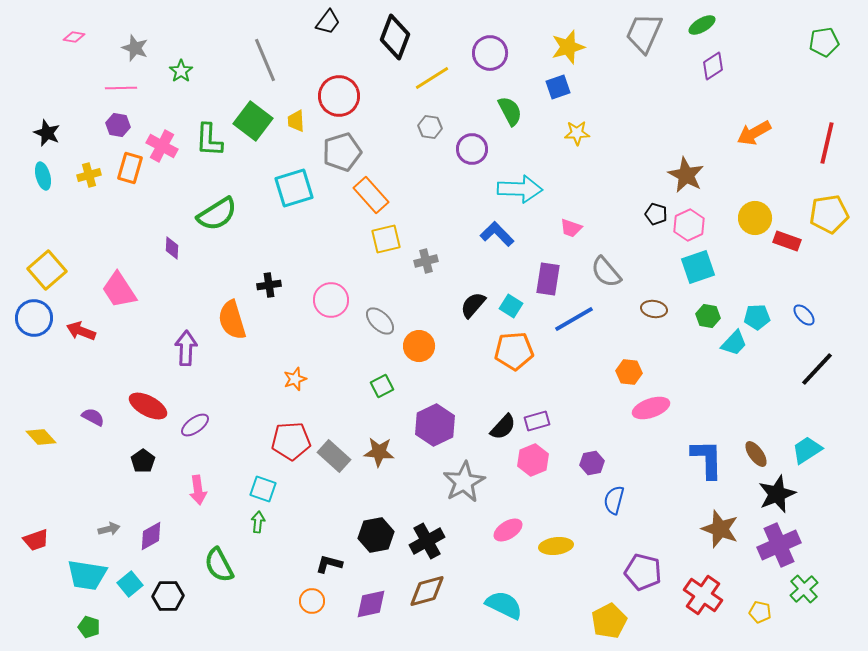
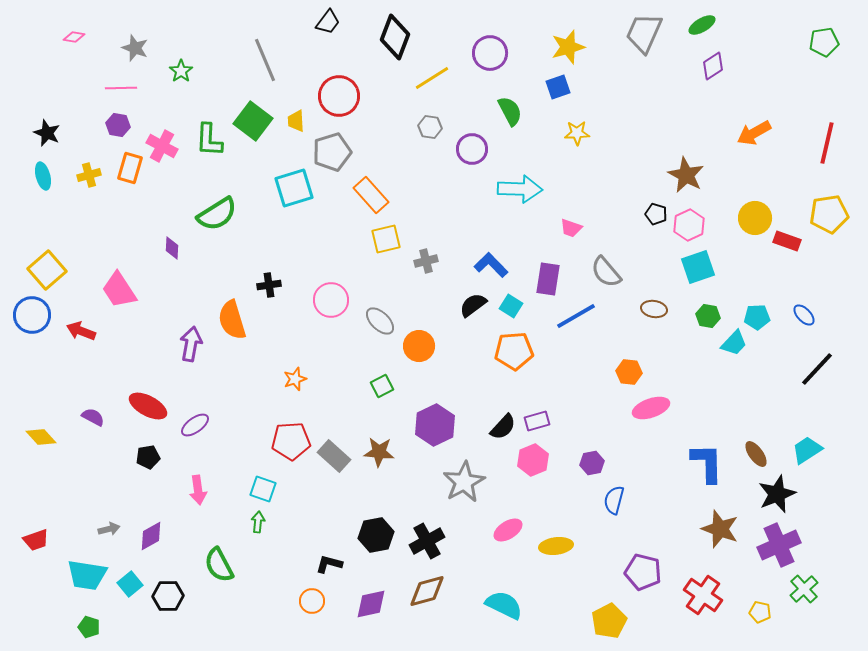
gray pentagon at (342, 152): moved 10 px left
blue L-shape at (497, 234): moved 6 px left, 31 px down
black semicircle at (473, 305): rotated 12 degrees clockwise
blue circle at (34, 318): moved 2 px left, 3 px up
blue line at (574, 319): moved 2 px right, 3 px up
purple arrow at (186, 348): moved 5 px right, 4 px up; rotated 8 degrees clockwise
blue L-shape at (707, 459): moved 4 px down
black pentagon at (143, 461): moved 5 px right, 4 px up; rotated 25 degrees clockwise
